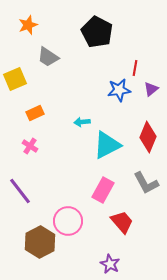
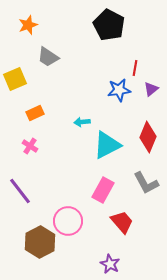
black pentagon: moved 12 px right, 7 px up
